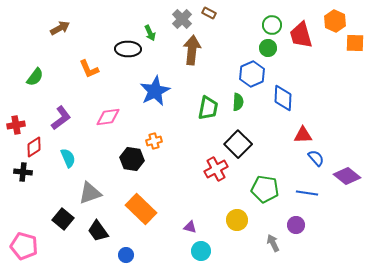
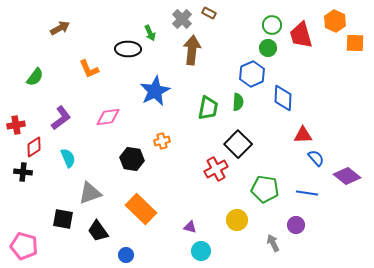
orange cross at (154, 141): moved 8 px right
black square at (63, 219): rotated 30 degrees counterclockwise
